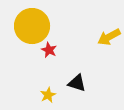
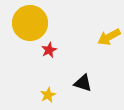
yellow circle: moved 2 px left, 3 px up
red star: rotated 21 degrees clockwise
black triangle: moved 6 px right
